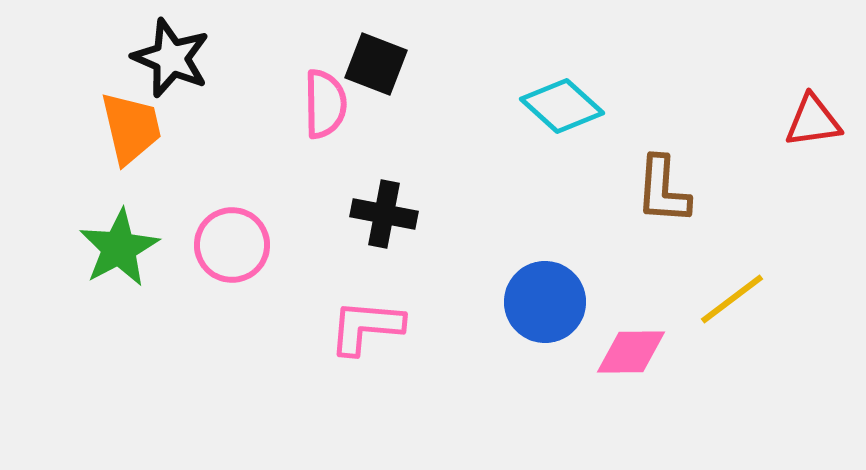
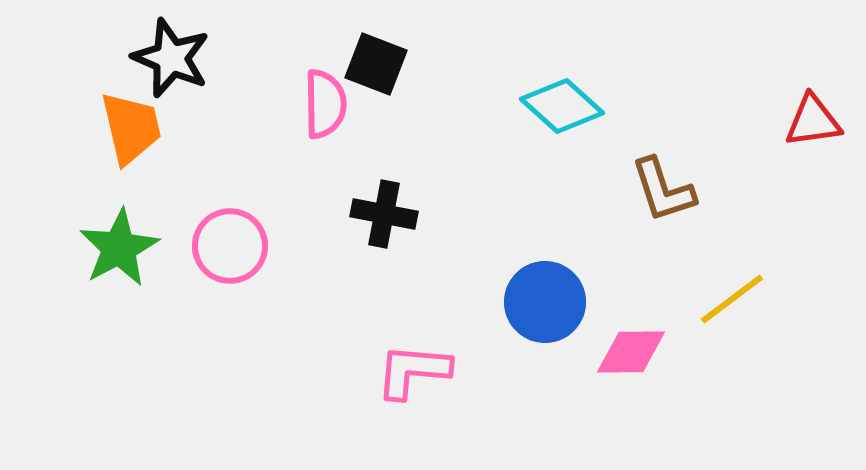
brown L-shape: rotated 22 degrees counterclockwise
pink circle: moved 2 px left, 1 px down
pink L-shape: moved 47 px right, 44 px down
